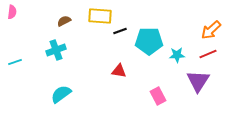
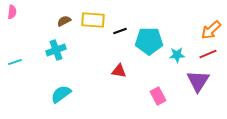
yellow rectangle: moved 7 px left, 4 px down
